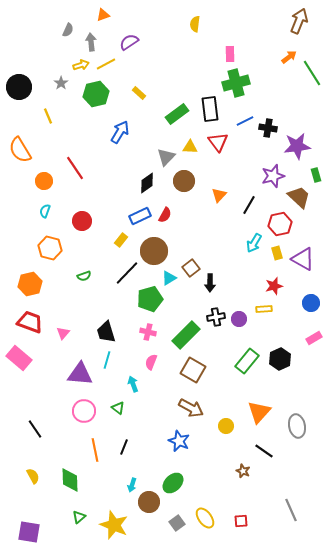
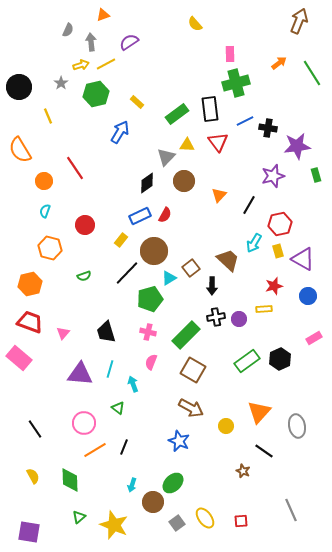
yellow semicircle at (195, 24): rotated 49 degrees counterclockwise
orange arrow at (289, 57): moved 10 px left, 6 px down
yellow rectangle at (139, 93): moved 2 px left, 9 px down
yellow triangle at (190, 147): moved 3 px left, 2 px up
brown trapezoid at (299, 197): moved 71 px left, 63 px down
red circle at (82, 221): moved 3 px right, 4 px down
yellow rectangle at (277, 253): moved 1 px right, 2 px up
black arrow at (210, 283): moved 2 px right, 3 px down
blue circle at (311, 303): moved 3 px left, 7 px up
cyan line at (107, 360): moved 3 px right, 9 px down
green rectangle at (247, 361): rotated 15 degrees clockwise
pink circle at (84, 411): moved 12 px down
orange line at (95, 450): rotated 70 degrees clockwise
brown circle at (149, 502): moved 4 px right
